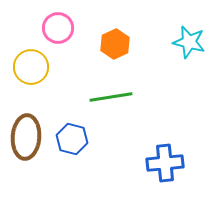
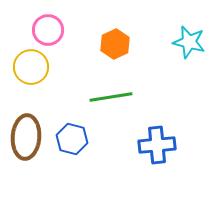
pink circle: moved 10 px left, 2 px down
blue cross: moved 8 px left, 18 px up
